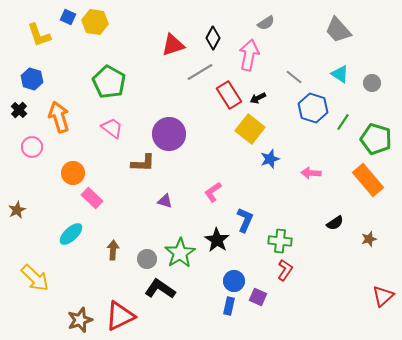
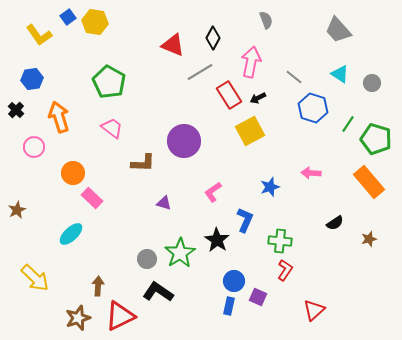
blue square at (68, 17): rotated 28 degrees clockwise
gray semicircle at (266, 23): moved 3 px up; rotated 78 degrees counterclockwise
yellow L-shape at (39, 35): rotated 16 degrees counterclockwise
red triangle at (173, 45): rotated 40 degrees clockwise
pink arrow at (249, 55): moved 2 px right, 7 px down
blue hexagon at (32, 79): rotated 25 degrees counterclockwise
black cross at (19, 110): moved 3 px left
green line at (343, 122): moved 5 px right, 2 px down
yellow square at (250, 129): moved 2 px down; rotated 24 degrees clockwise
purple circle at (169, 134): moved 15 px right, 7 px down
pink circle at (32, 147): moved 2 px right
blue star at (270, 159): moved 28 px down
orange rectangle at (368, 180): moved 1 px right, 2 px down
purple triangle at (165, 201): moved 1 px left, 2 px down
brown arrow at (113, 250): moved 15 px left, 36 px down
black L-shape at (160, 289): moved 2 px left, 3 px down
red triangle at (383, 296): moved 69 px left, 14 px down
brown star at (80, 320): moved 2 px left, 2 px up
